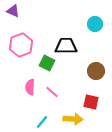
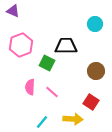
red square: rotated 21 degrees clockwise
